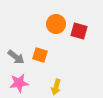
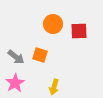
orange circle: moved 3 px left
red square: rotated 18 degrees counterclockwise
pink star: moved 4 px left; rotated 24 degrees counterclockwise
yellow arrow: moved 2 px left
